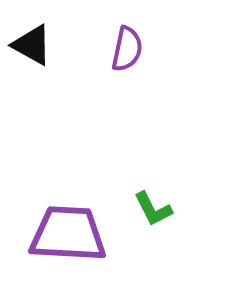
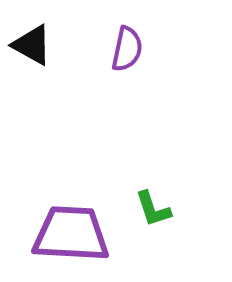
green L-shape: rotated 9 degrees clockwise
purple trapezoid: moved 3 px right
